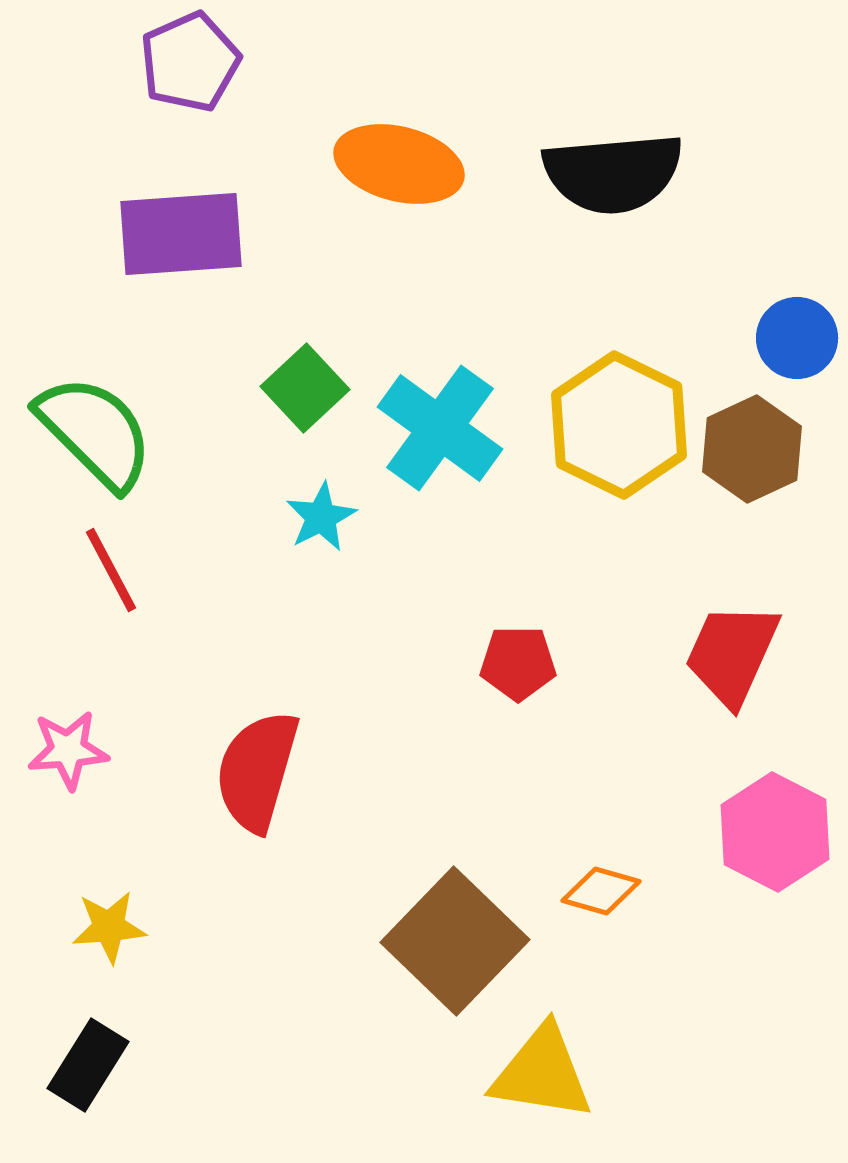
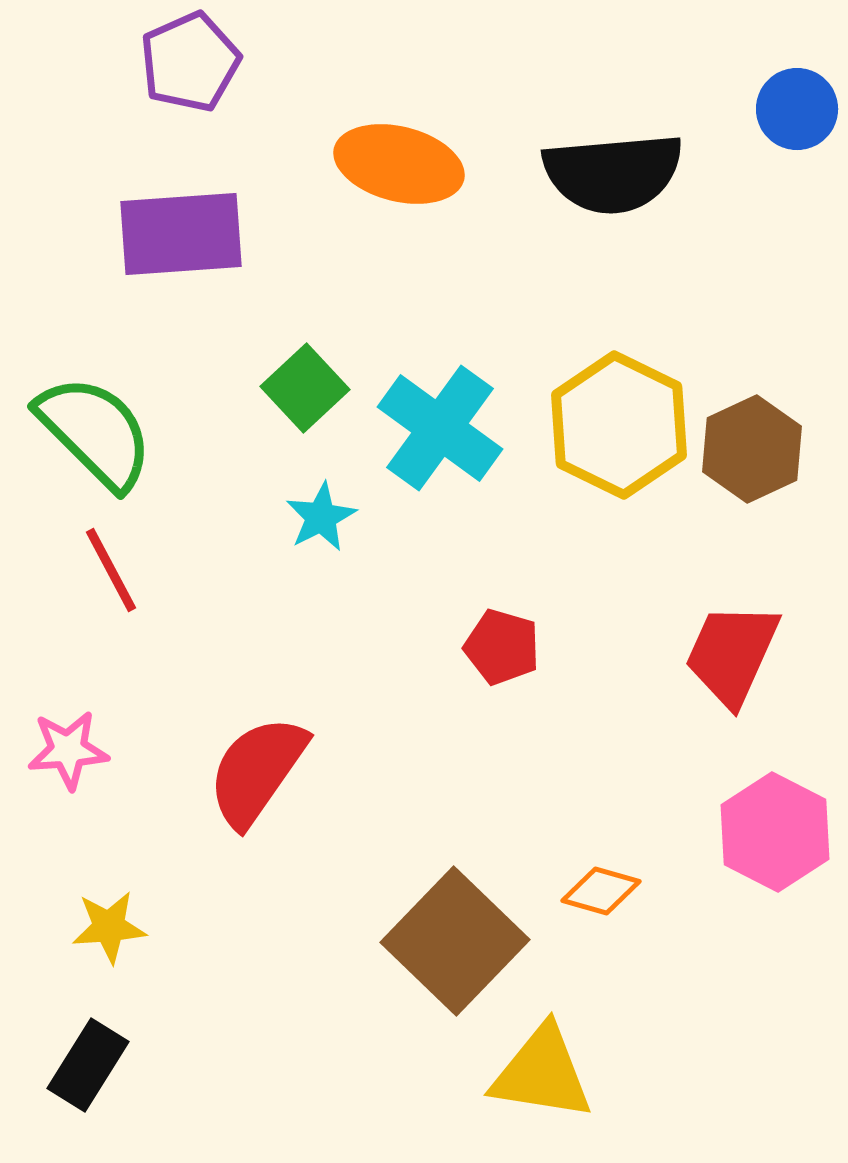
blue circle: moved 229 px up
red pentagon: moved 16 px left, 16 px up; rotated 16 degrees clockwise
red semicircle: rotated 19 degrees clockwise
